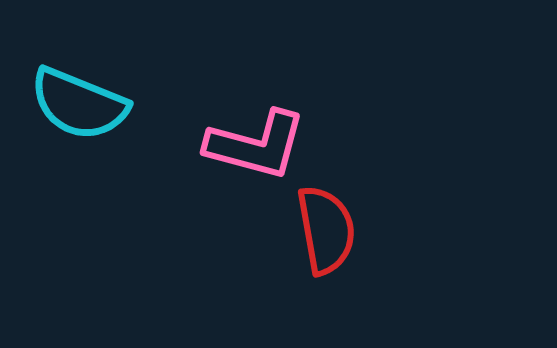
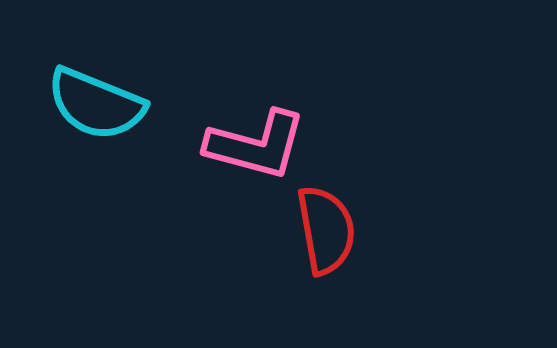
cyan semicircle: moved 17 px right
